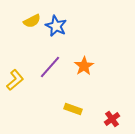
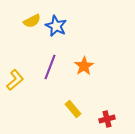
purple line: rotated 20 degrees counterclockwise
yellow rectangle: rotated 30 degrees clockwise
red cross: moved 5 px left; rotated 21 degrees clockwise
